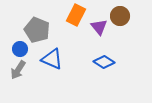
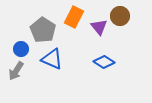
orange rectangle: moved 2 px left, 2 px down
gray pentagon: moved 6 px right; rotated 10 degrees clockwise
blue circle: moved 1 px right
gray arrow: moved 2 px left, 1 px down
